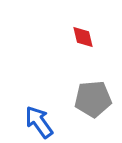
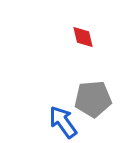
blue arrow: moved 24 px right
